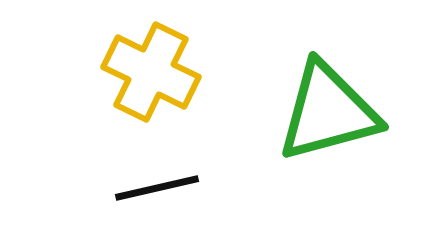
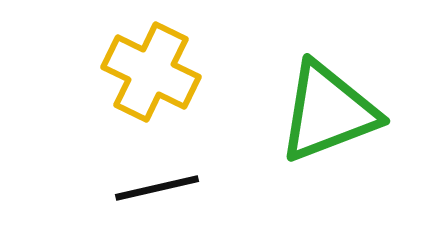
green triangle: rotated 6 degrees counterclockwise
